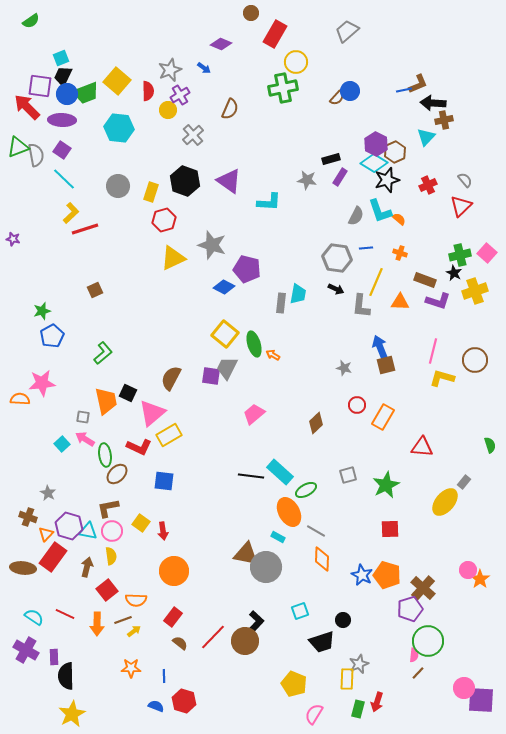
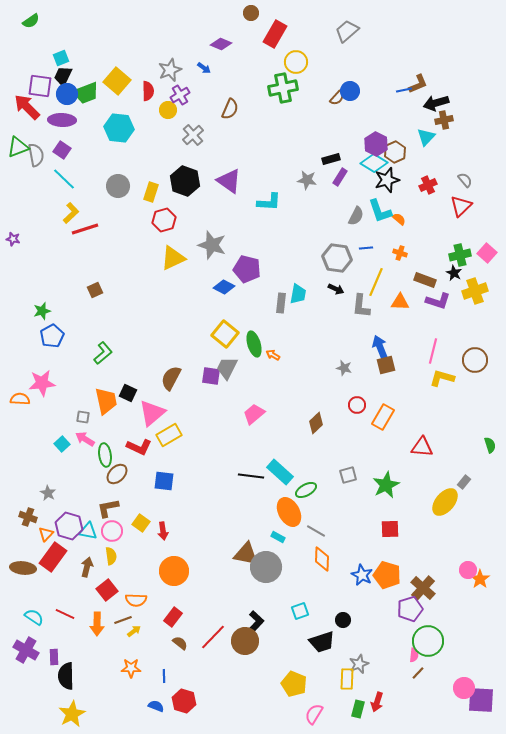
black arrow at (433, 103): moved 3 px right; rotated 20 degrees counterclockwise
